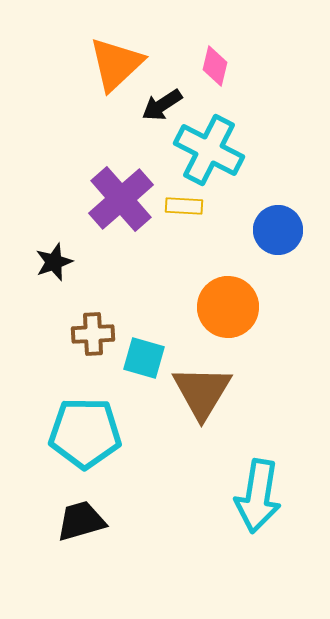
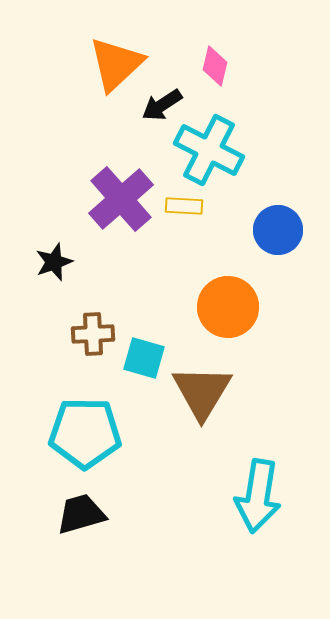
black trapezoid: moved 7 px up
